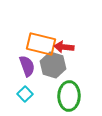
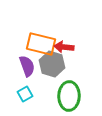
gray hexagon: moved 1 px left, 1 px up
cyan square: rotated 14 degrees clockwise
